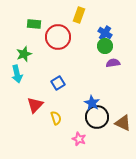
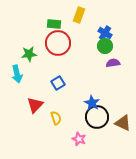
green rectangle: moved 20 px right
red circle: moved 6 px down
green star: moved 5 px right; rotated 14 degrees clockwise
